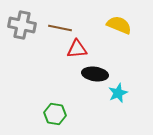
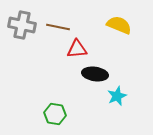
brown line: moved 2 px left, 1 px up
cyan star: moved 1 px left, 3 px down
